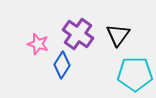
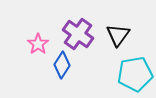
pink star: rotated 20 degrees clockwise
cyan pentagon: rotated 8 degrees counterclockwise
